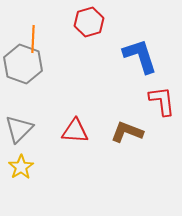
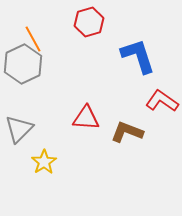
orange line: rotated 32 degrees counterclockwise
blue L-shape: moved 2 px left
gray hexagon: rotated 15 degrees clockwise
red L-shape: rotated 48 degrees counterclockwise
red triangle: moved 11 px right, 13 px up
yellow star: moved 23 px right, 5 px up
